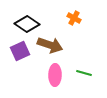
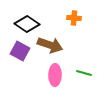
orange cross: rotated 24 degrees counterclockwise
purple square: rotated 36 degrees counterclockwise
